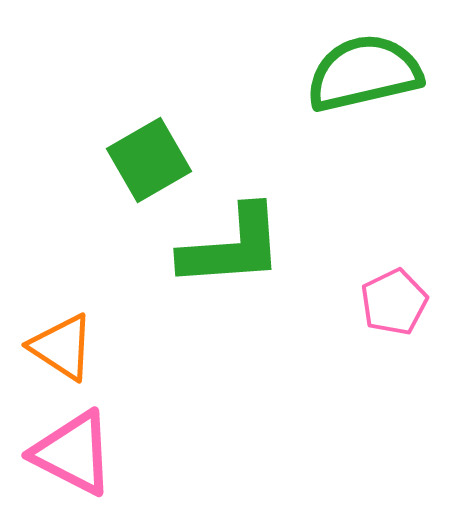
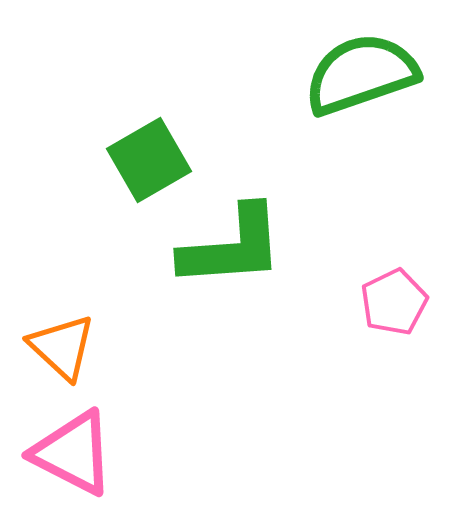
green semicircle: moved 3 px left, 1 px down; rotated 6 degrees counterclockwise
orange triangle: rotated 10 degrees clockwise
